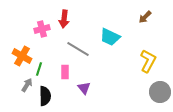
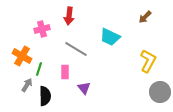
red arrow: moved 5 px right, 3 px up
gray line: moved 2 px left
